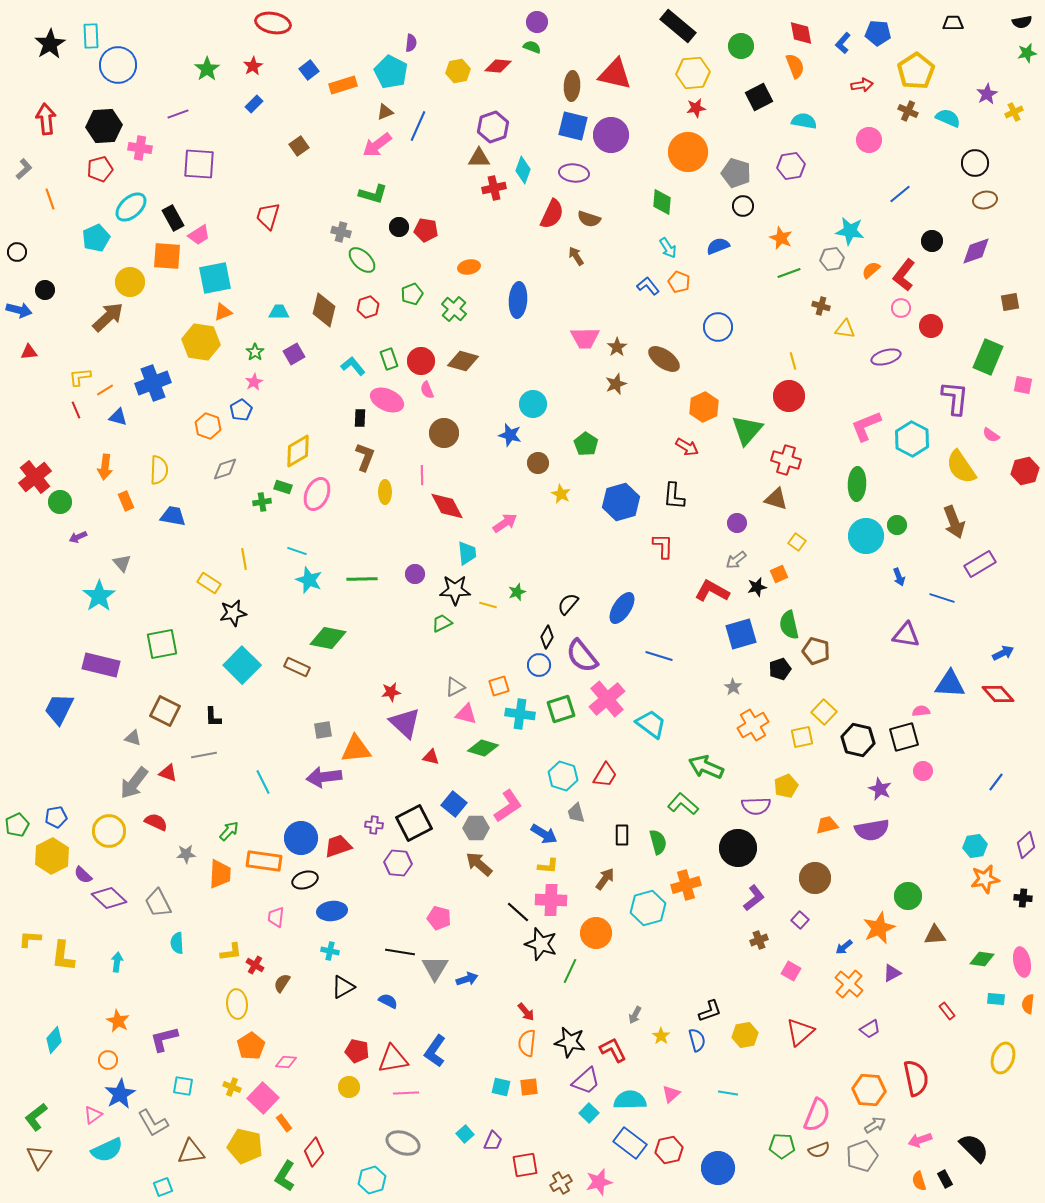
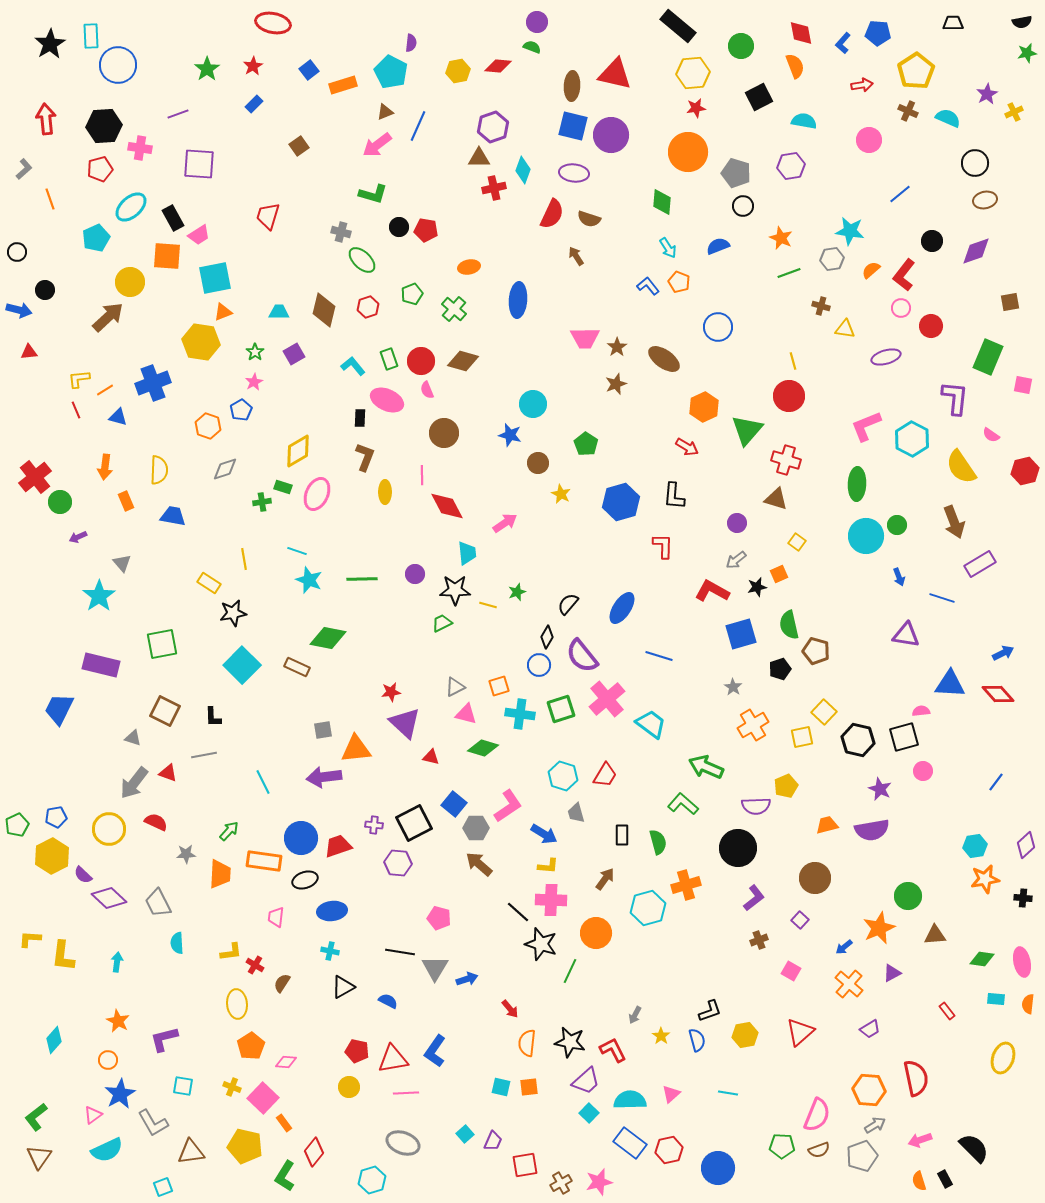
yellow L-shape at (80, 377): moved 1 px left, 2 px down
yellow circle at (109, 831): moved 2 px up
red arrow at (526, 1012): moved 16 px left, 3 px up
